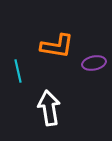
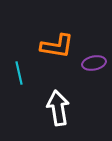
cyan line: moved 1 px right, 2 px down
white arrow: moved 9 px right
